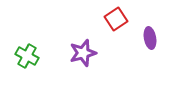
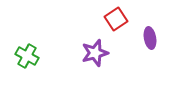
purple star: moved 12 px right
